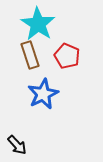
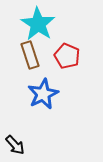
black arrow: moved 2 px left
